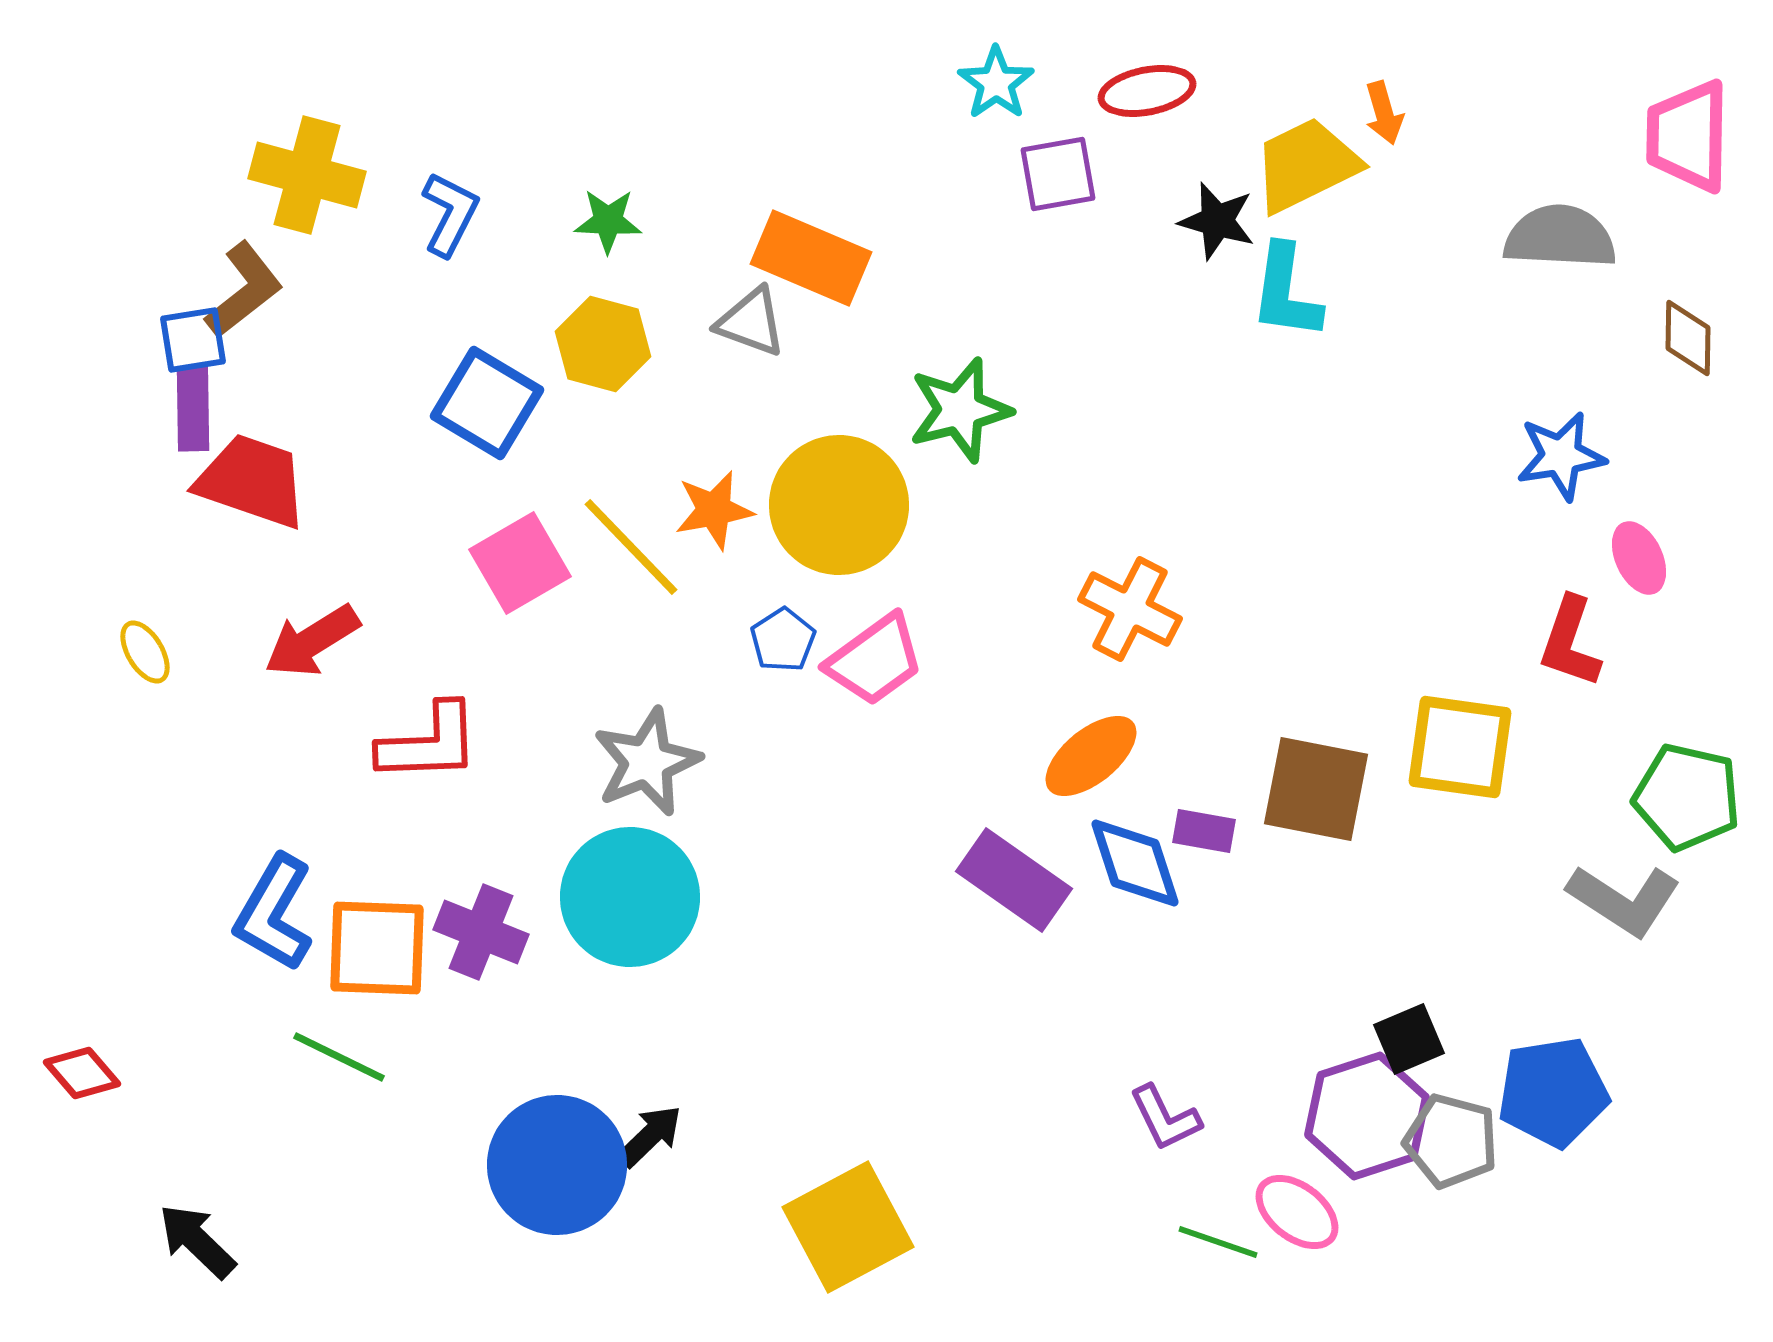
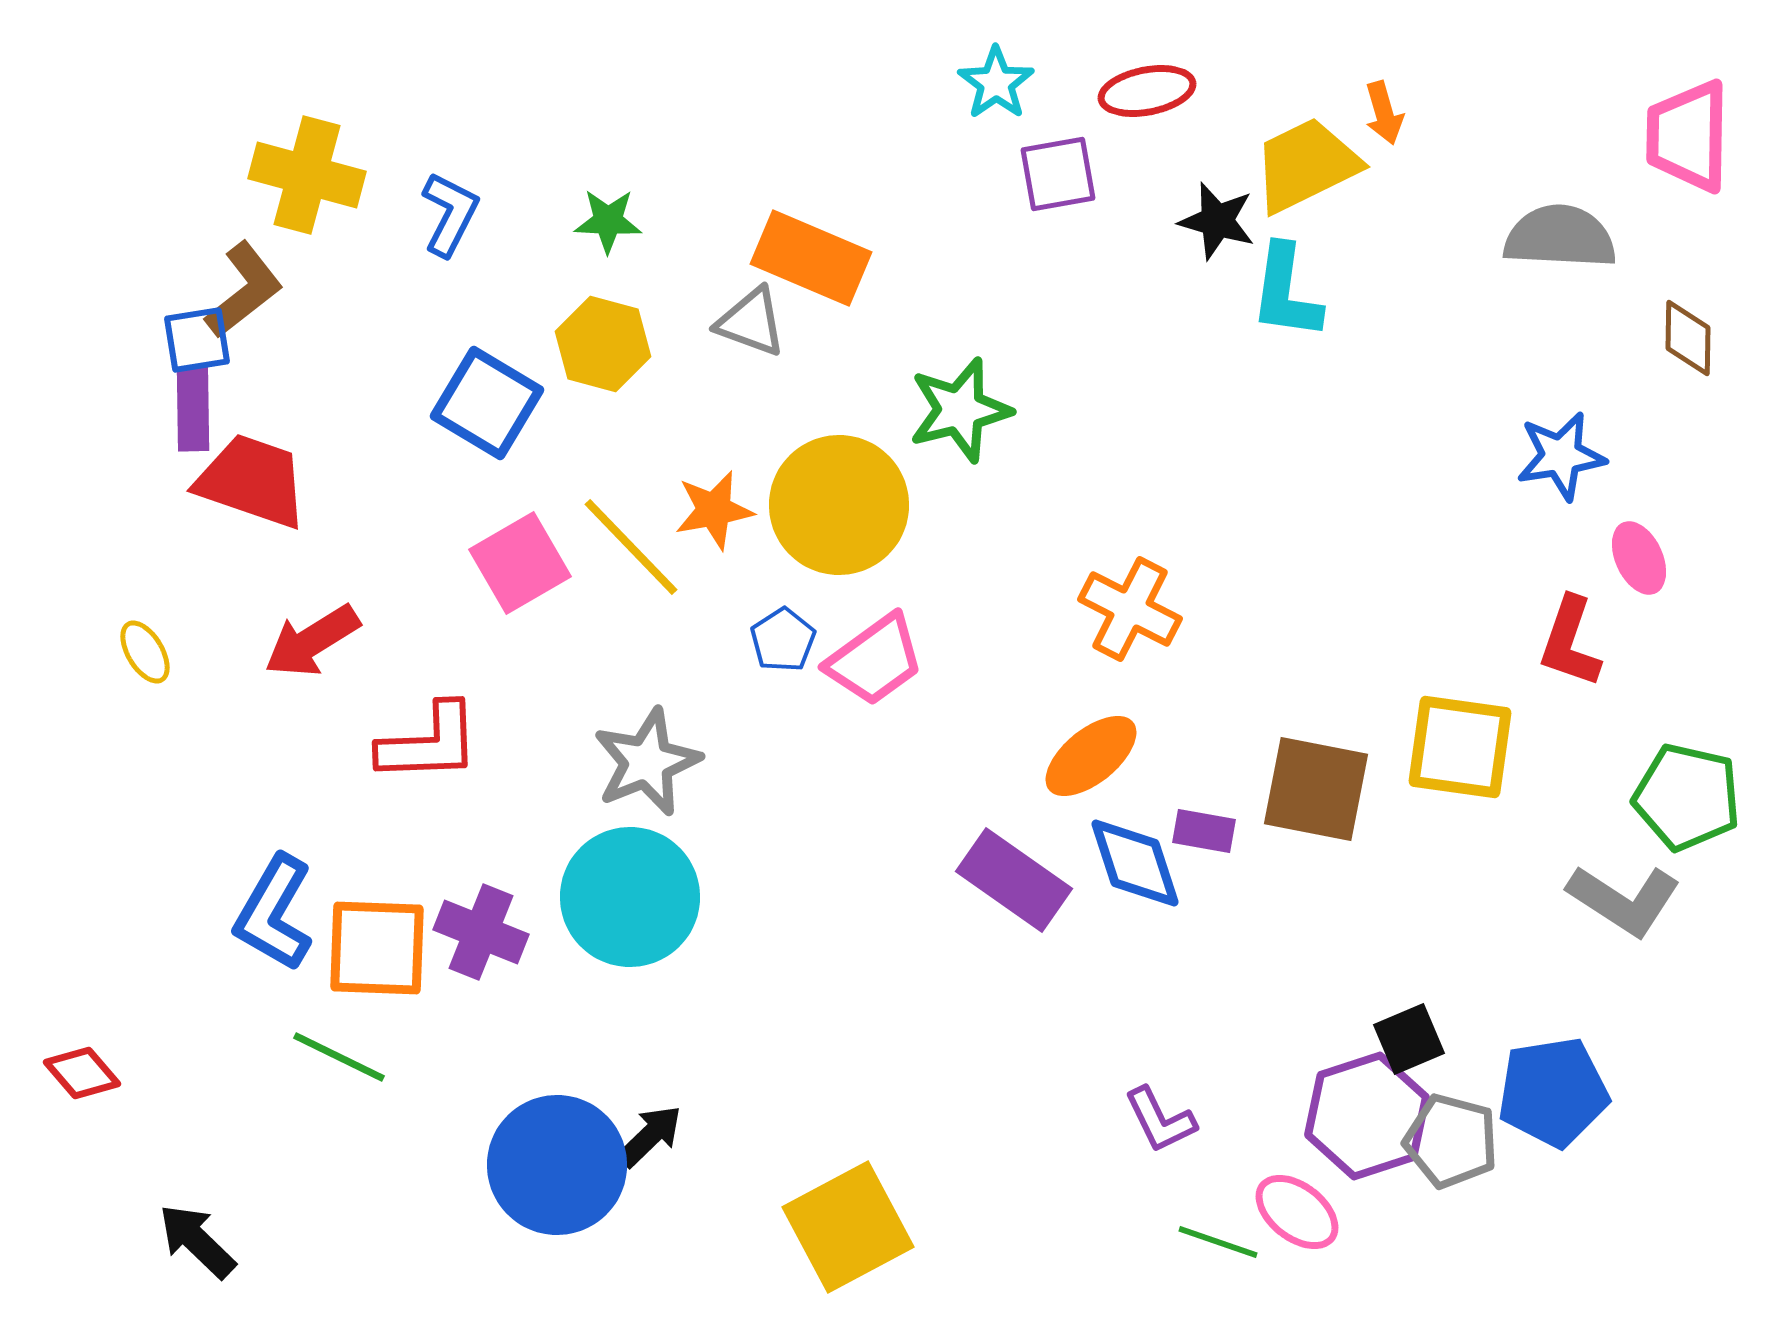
blue square at (193, 340): moved 4 px right
purple L-shape at (1165, 1118): moved 5 px left, 2 px down
